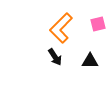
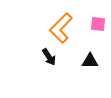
pink square: rotated 21 degrees clockwise
black arrow: moved 6 px left
